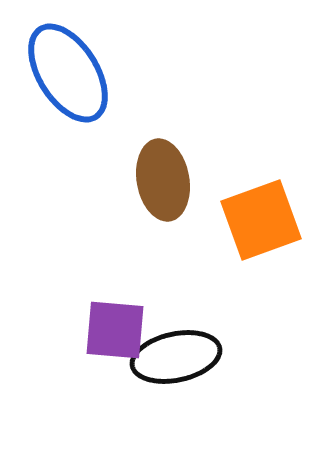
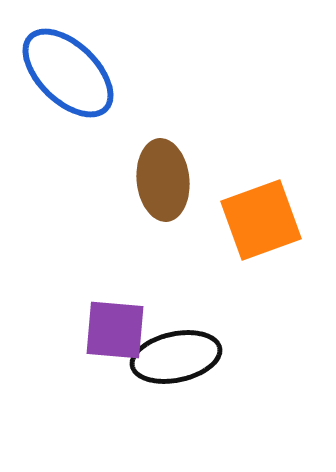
blue ellipse: rotated 14 degrees counterclockwise
brown ellipse: rotated 4 degrees clockwise
